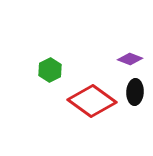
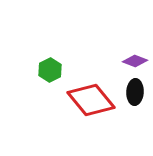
purple diamond: moved 5 px right, 2 px down
red diamond: moved 1 px left, 1 px up; rotated 15 degrees clockwise
